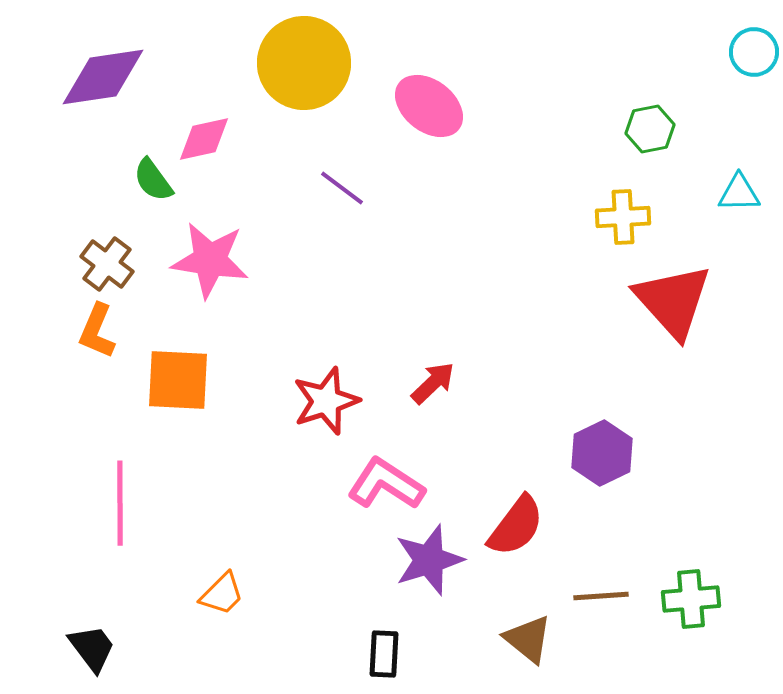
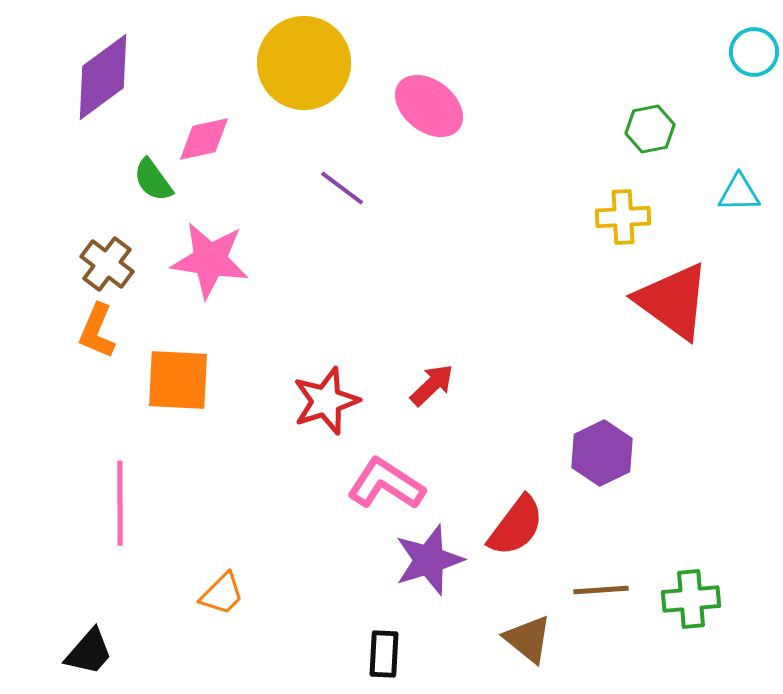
purple diamond: rotated 28 degrees counterclockwise
red triangle: rotated 12 degrees counterclockwise
red arrow: moved 1 px left, 2 px down
brown line: moved 6 px up
black trapezoid: moved 3 px left, 4 px down; rotated 78 degrees clockwise
